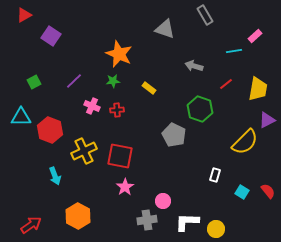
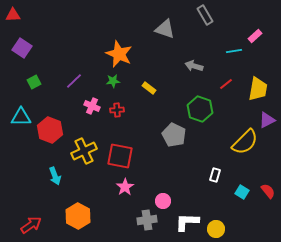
red triangle: moved 11 px left; rotated 28 degrees clockwise
purple square: moved 29 px left, 12 px down
